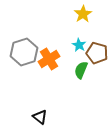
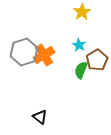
yellow star: moved 1 px left, 2 px up
brown pentagon: moved 7 px down; rotated 25 degrees clockwise
orange cross: moved 5 px left, 4 px up
